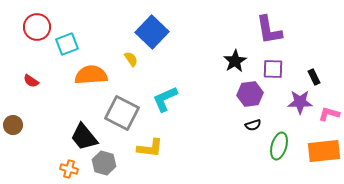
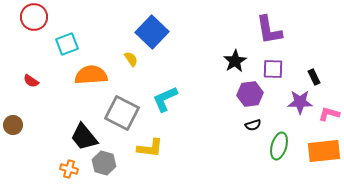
red circle: moved 3 px left, 10 px up
